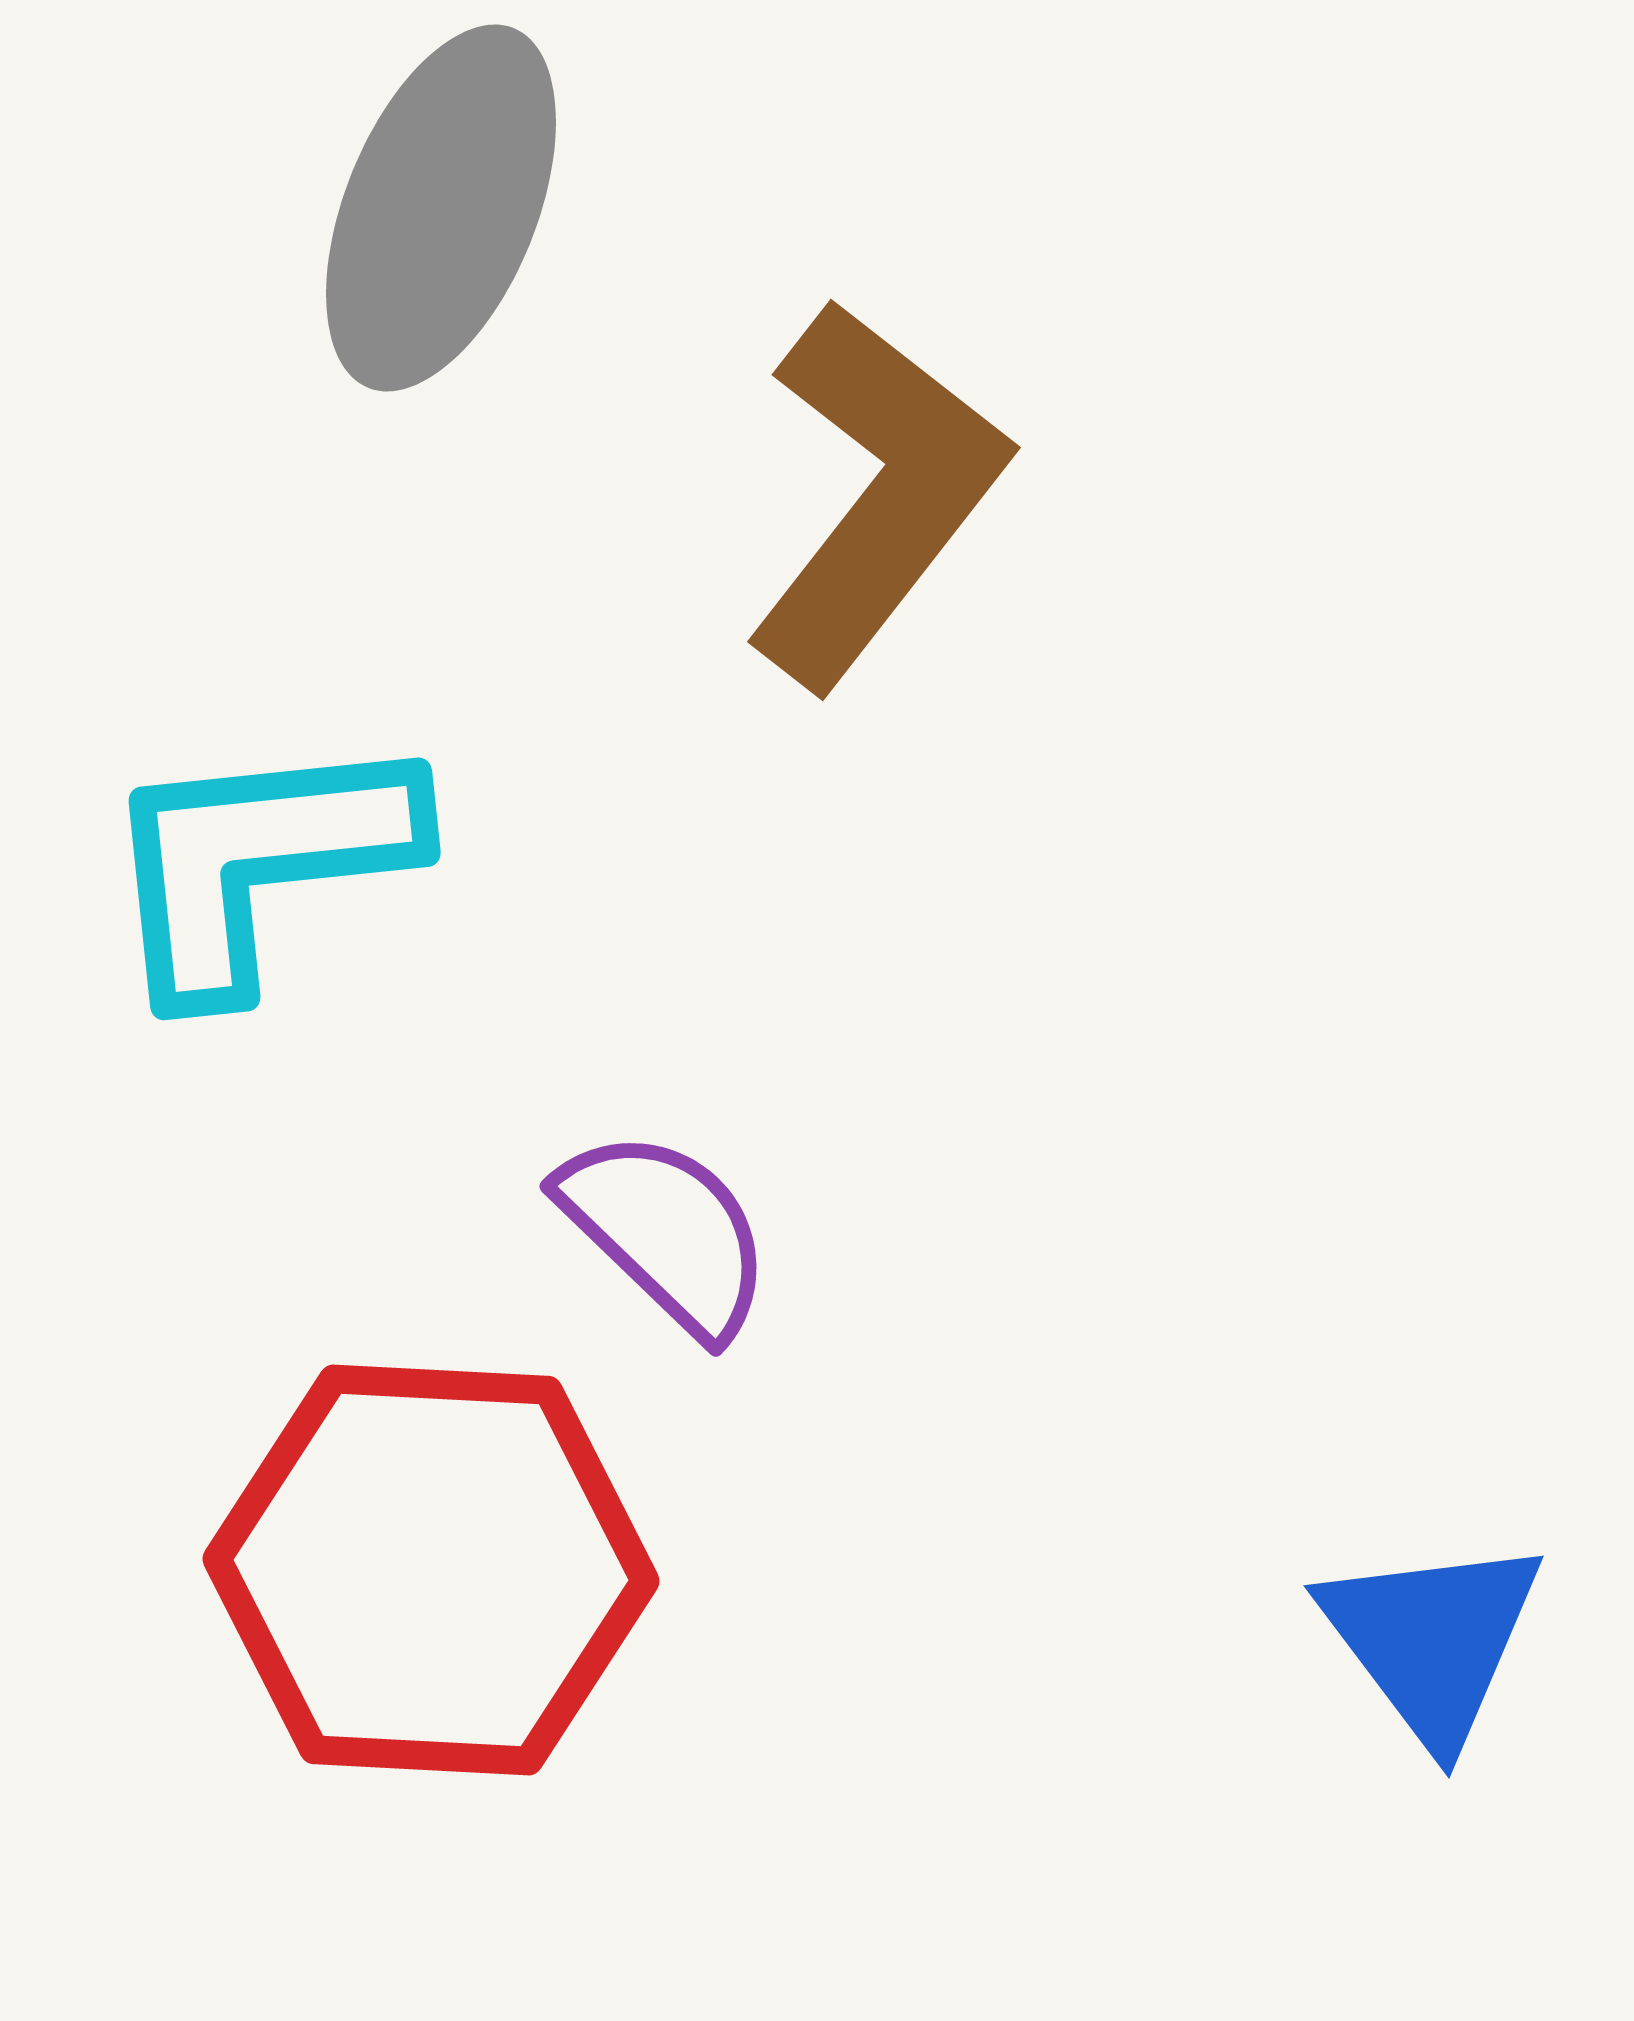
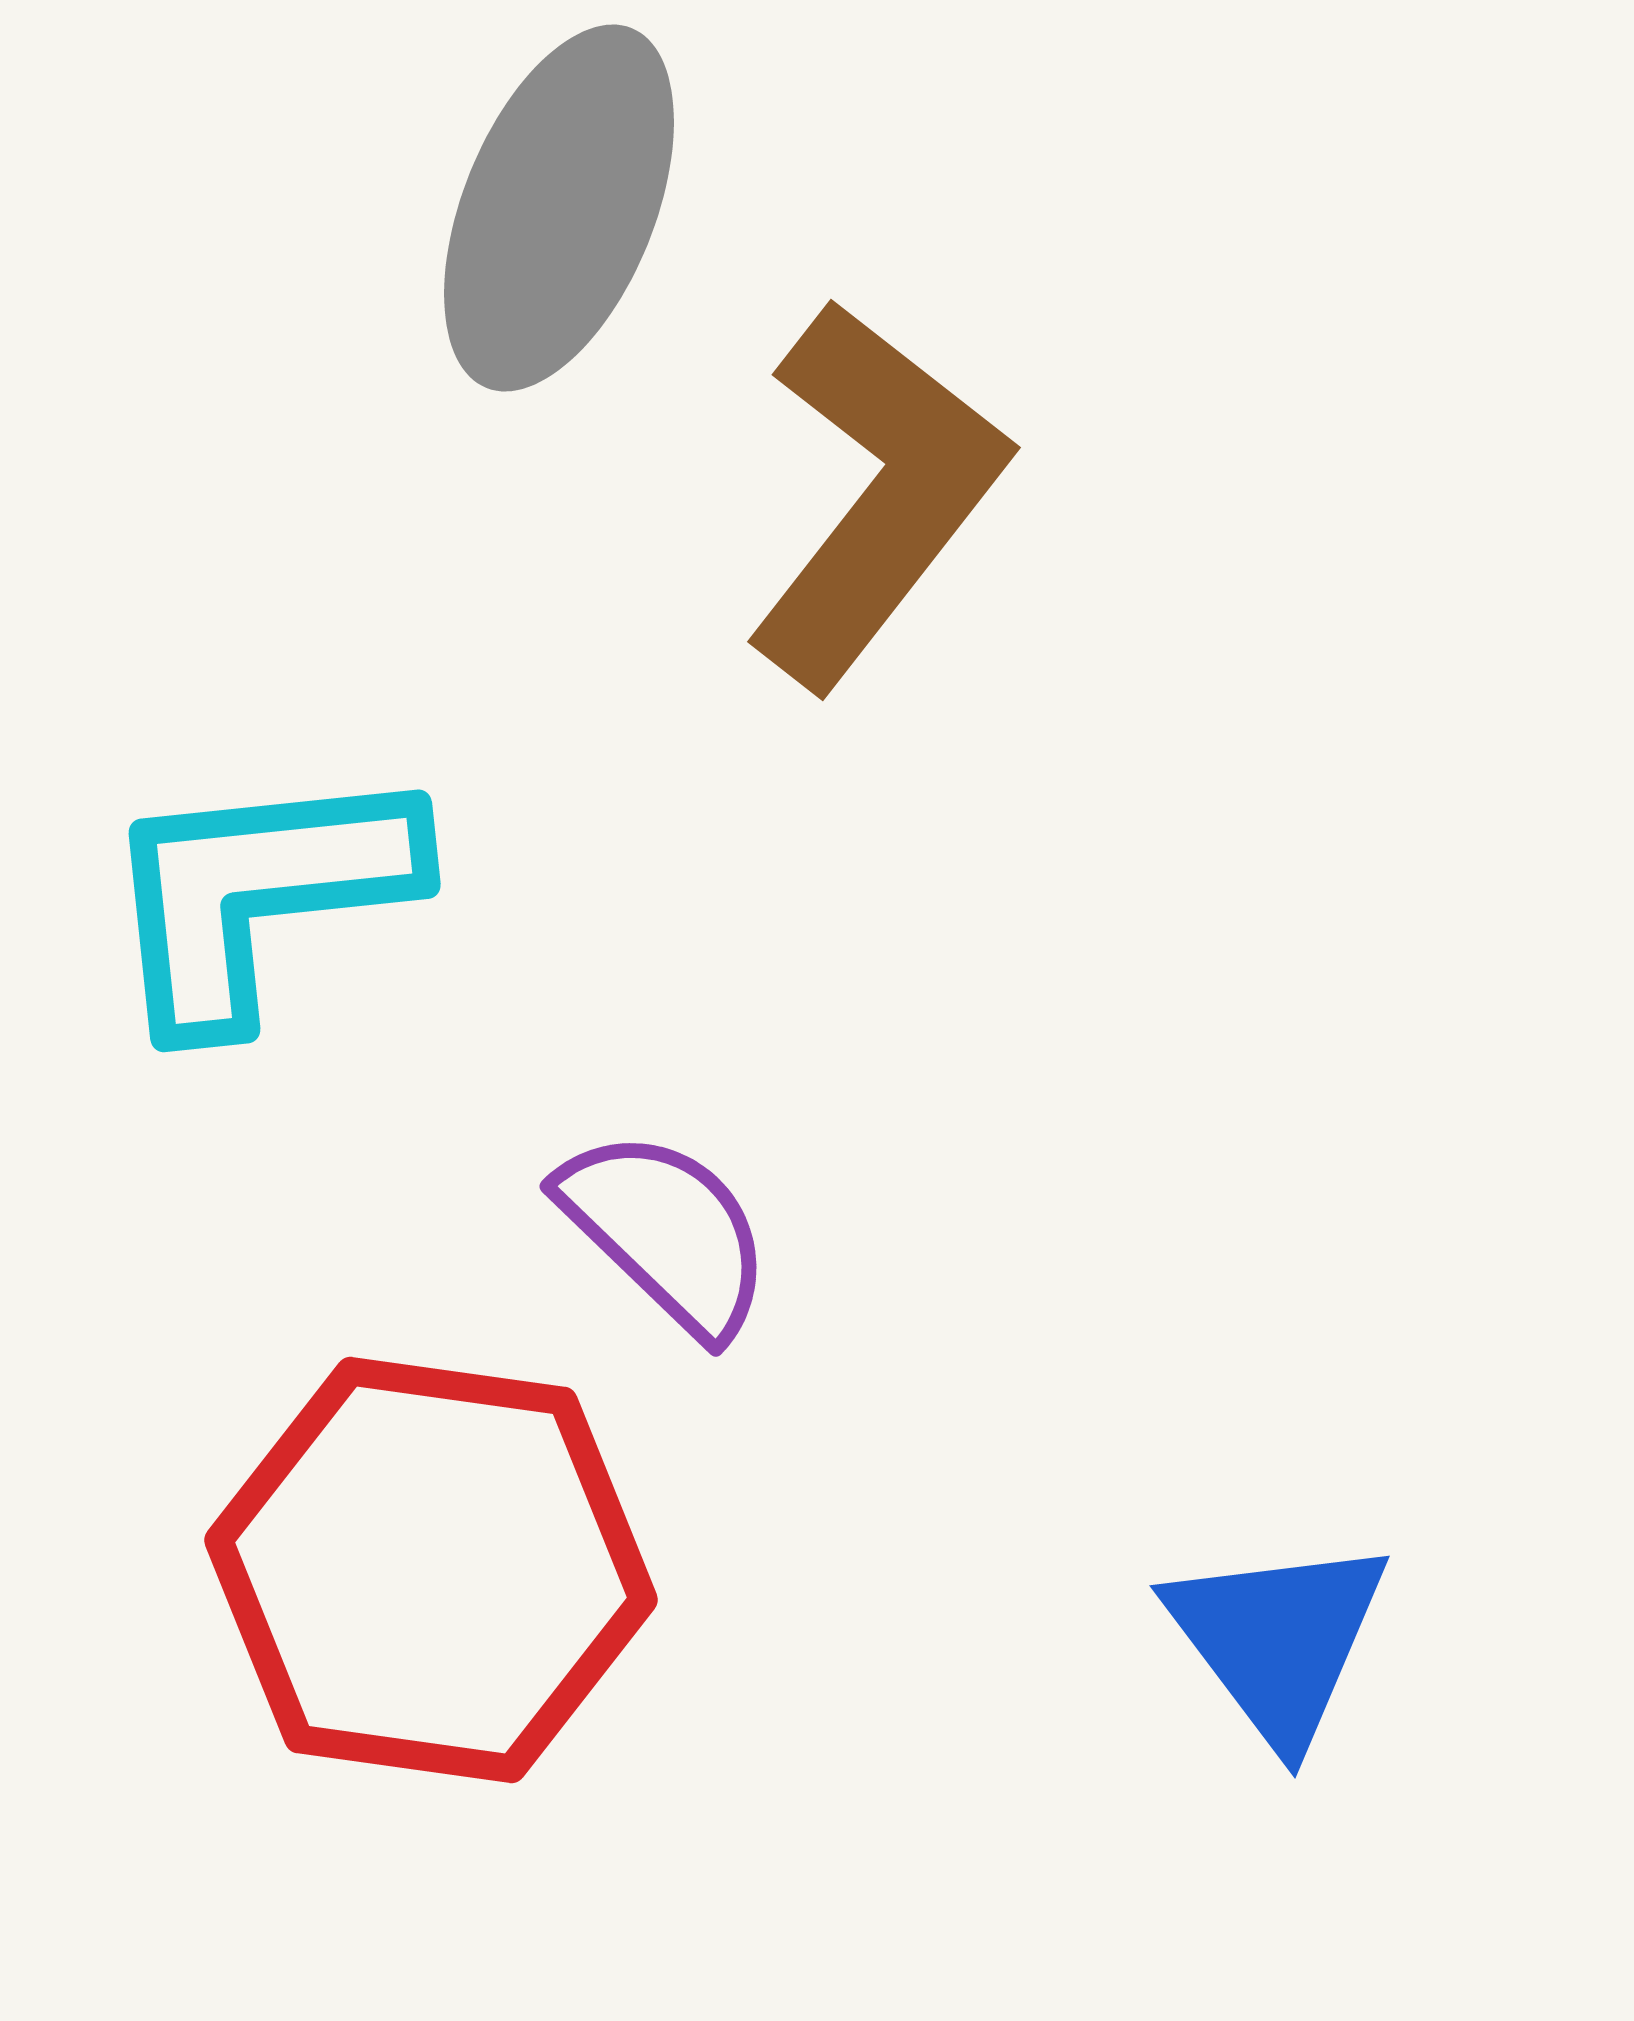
gray ellipse: moved 118 px right
cyan L-shape: moved 32 px down
red hexagon: rotated 5 degrees clockwise
blue triangle: moved 154 px left
